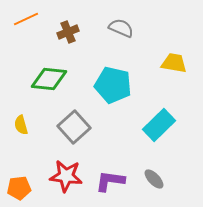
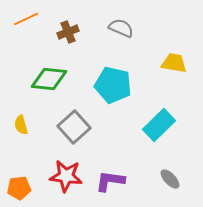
gray ellipse: moved 16 px right
